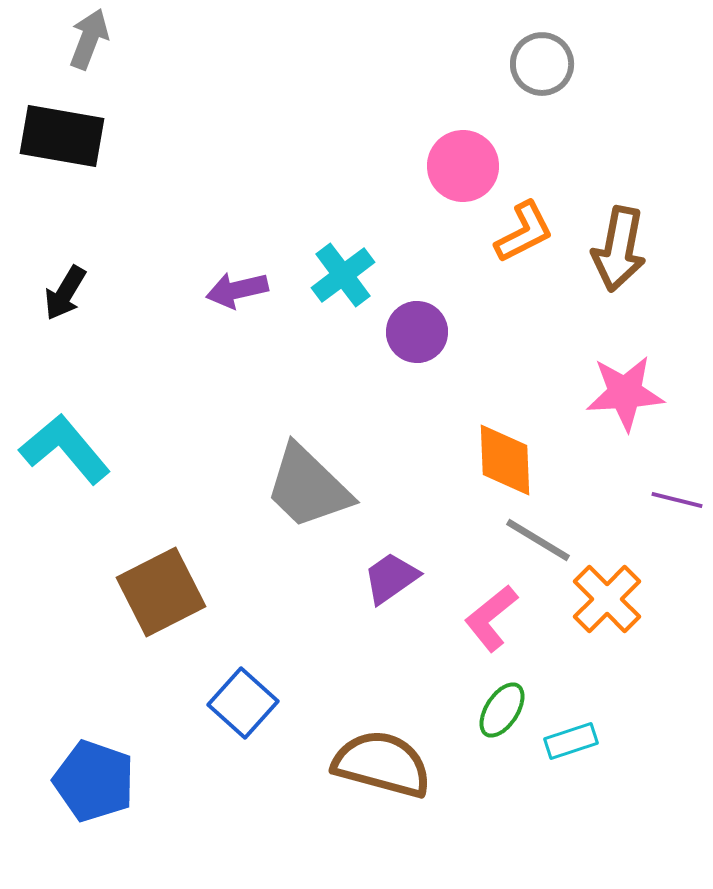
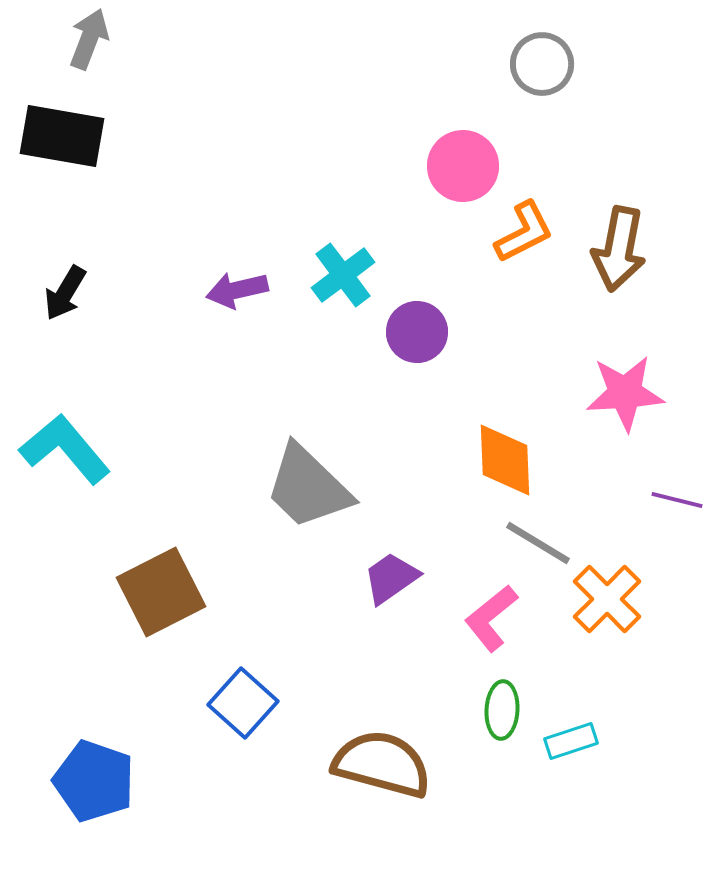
gray line: moved 3 px down
green ellipse: rotated 30 degrees counterclockwise
